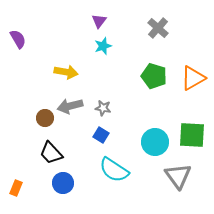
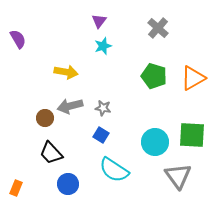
blue circle: moved 5 px right, 1 px down
